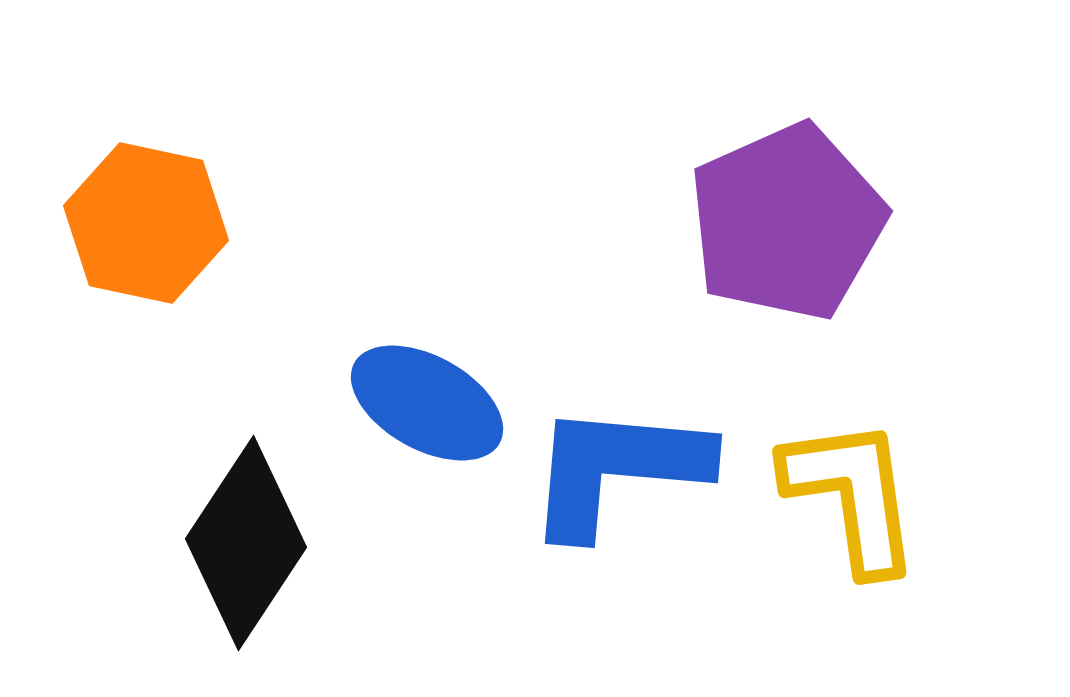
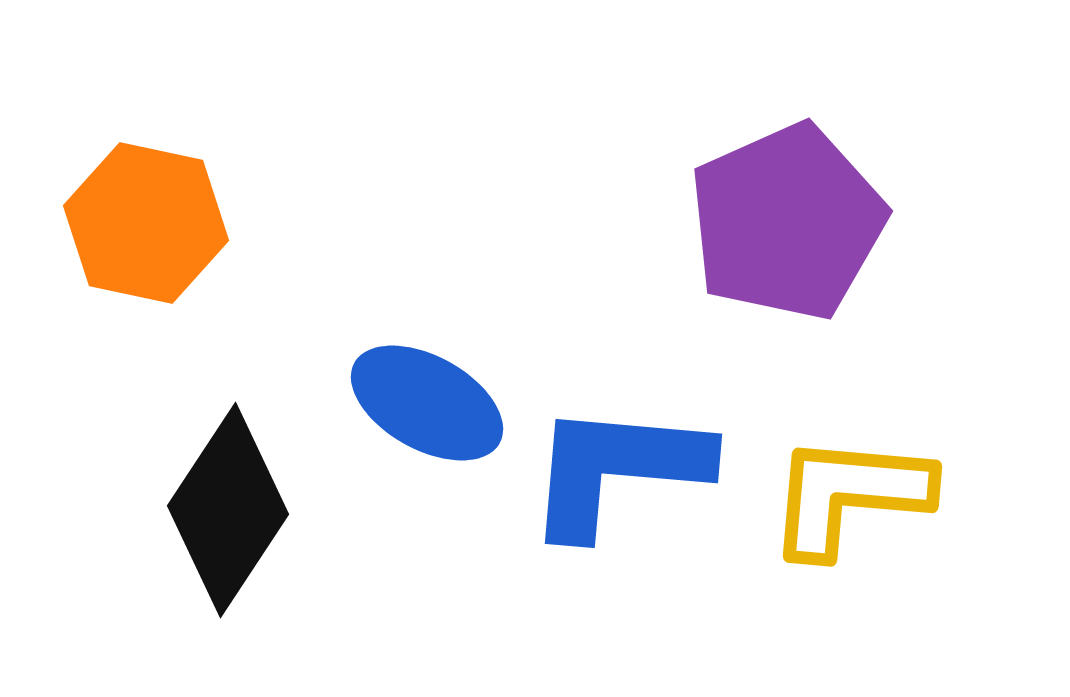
yellow L-shape: moved 3 px left; rotated 77 degrees counterclockwise
black diamond: moved 18 px left, 33 px up
